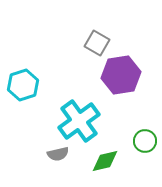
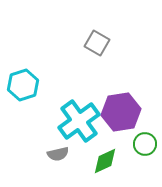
purple hexagon: moved 37 px down
green circle: moved 3 px down
green diamond: rotated 12 degrees counterclockwise
